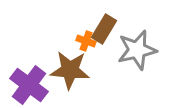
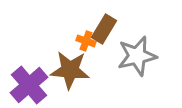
gray star: moved 6 px down
purple cross: rotated 12 degrees clockwise
